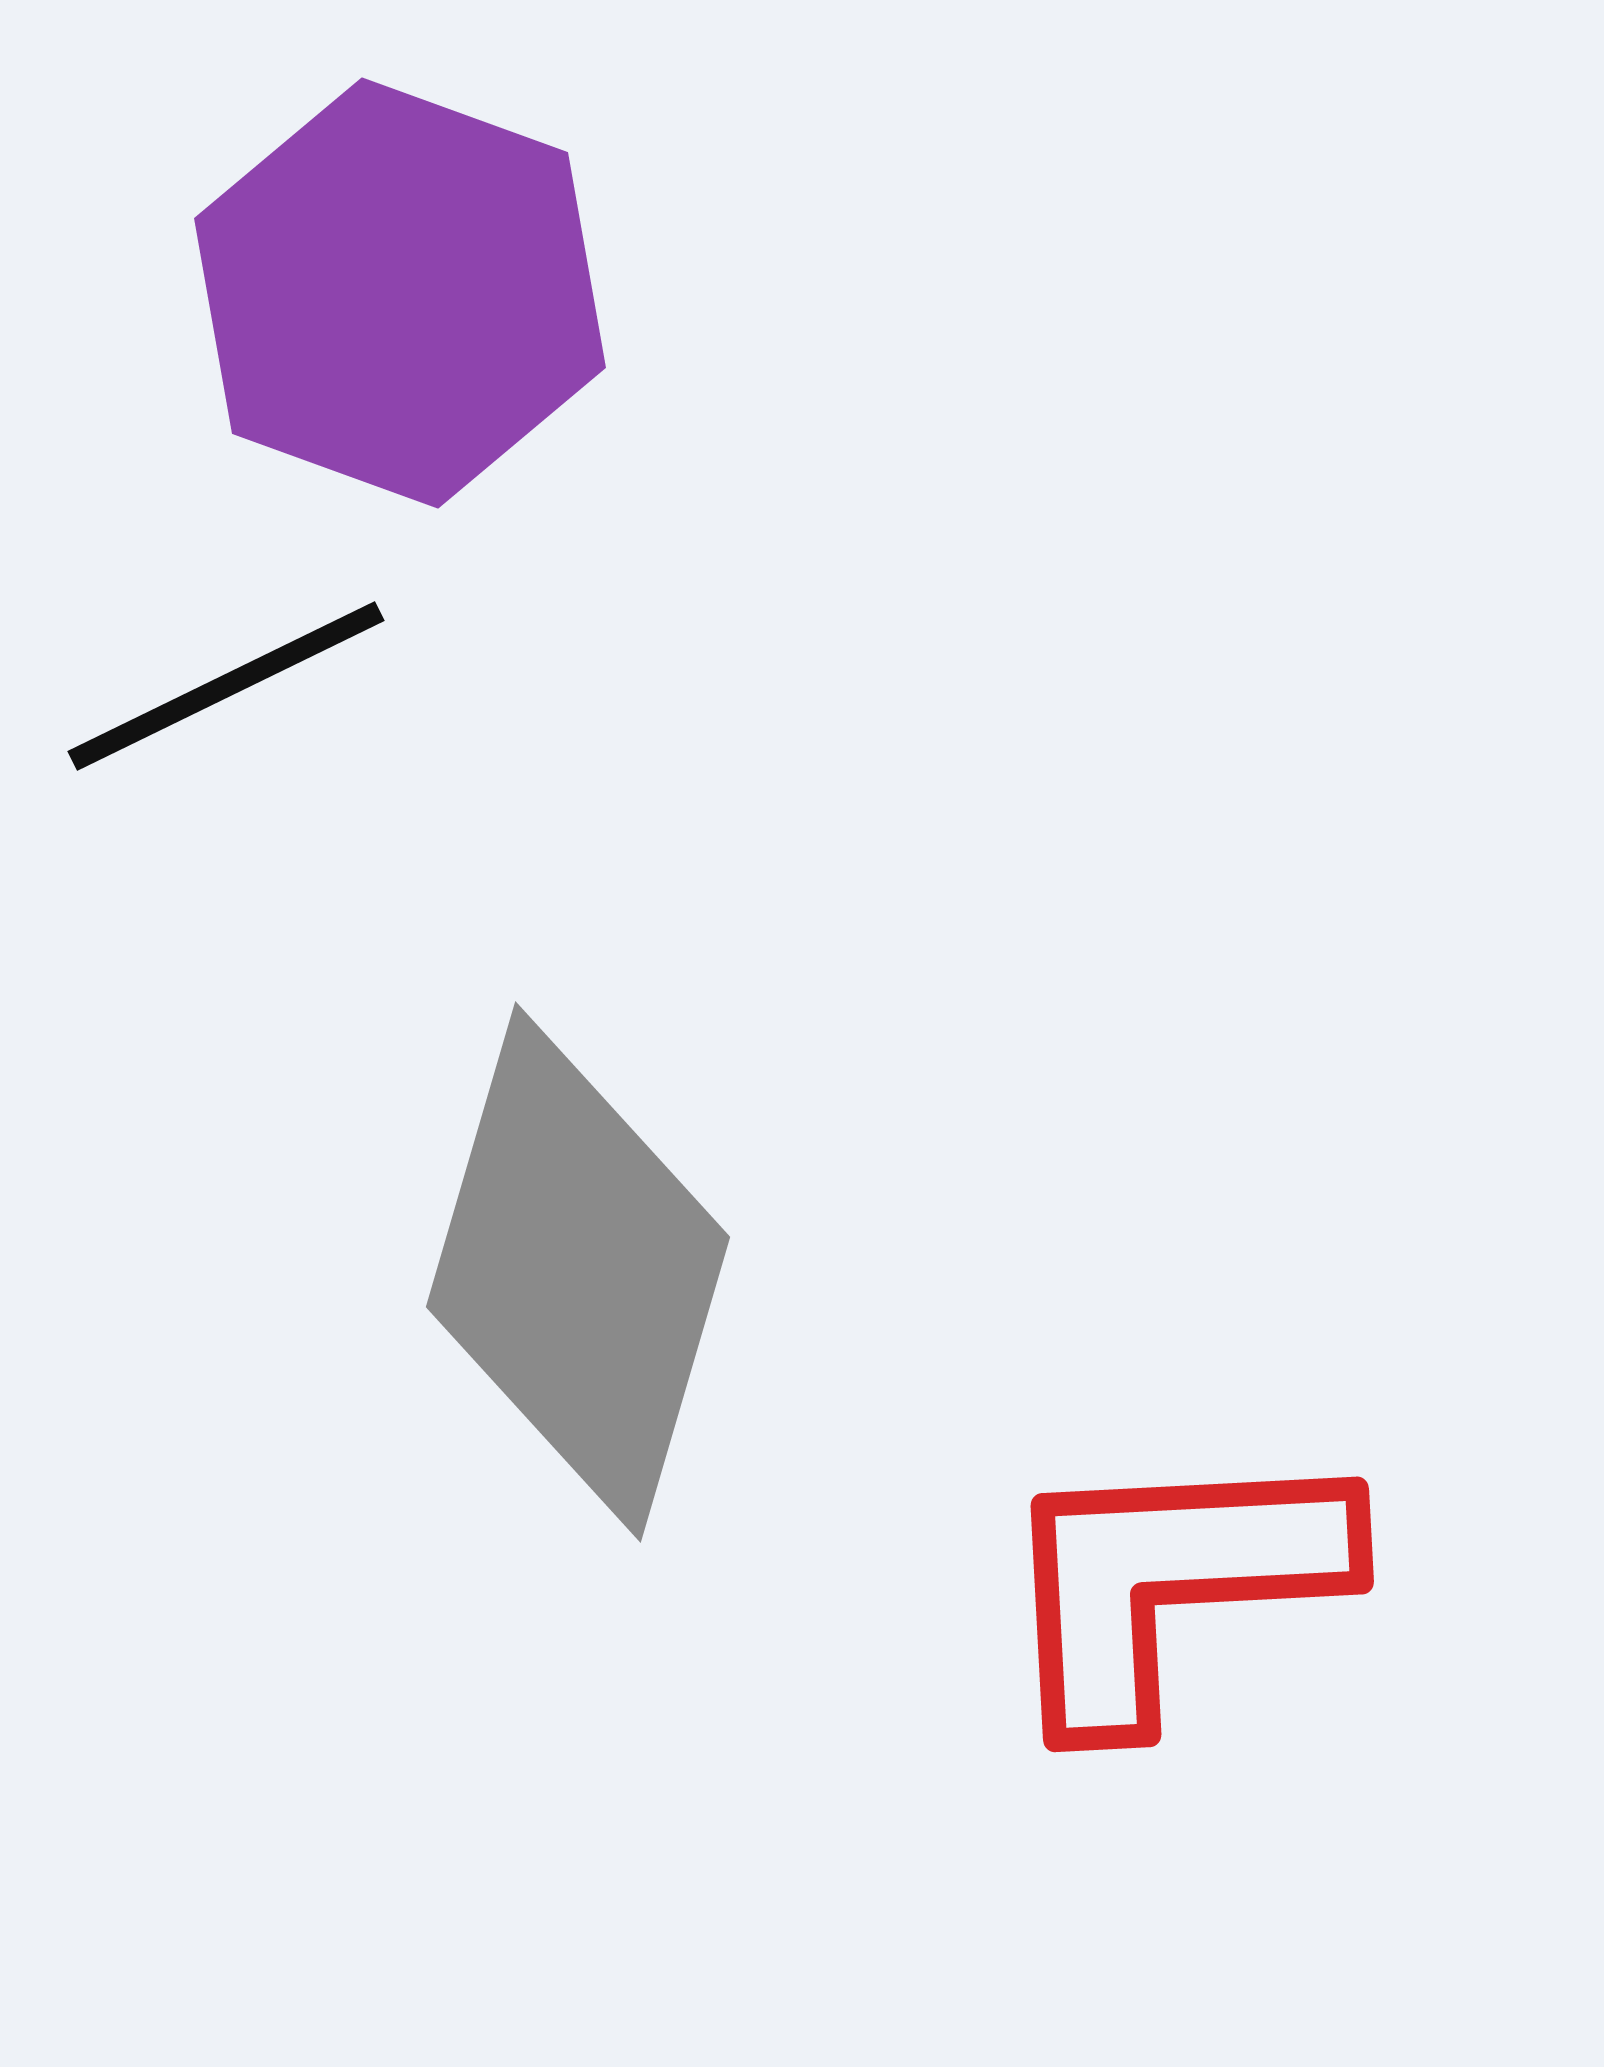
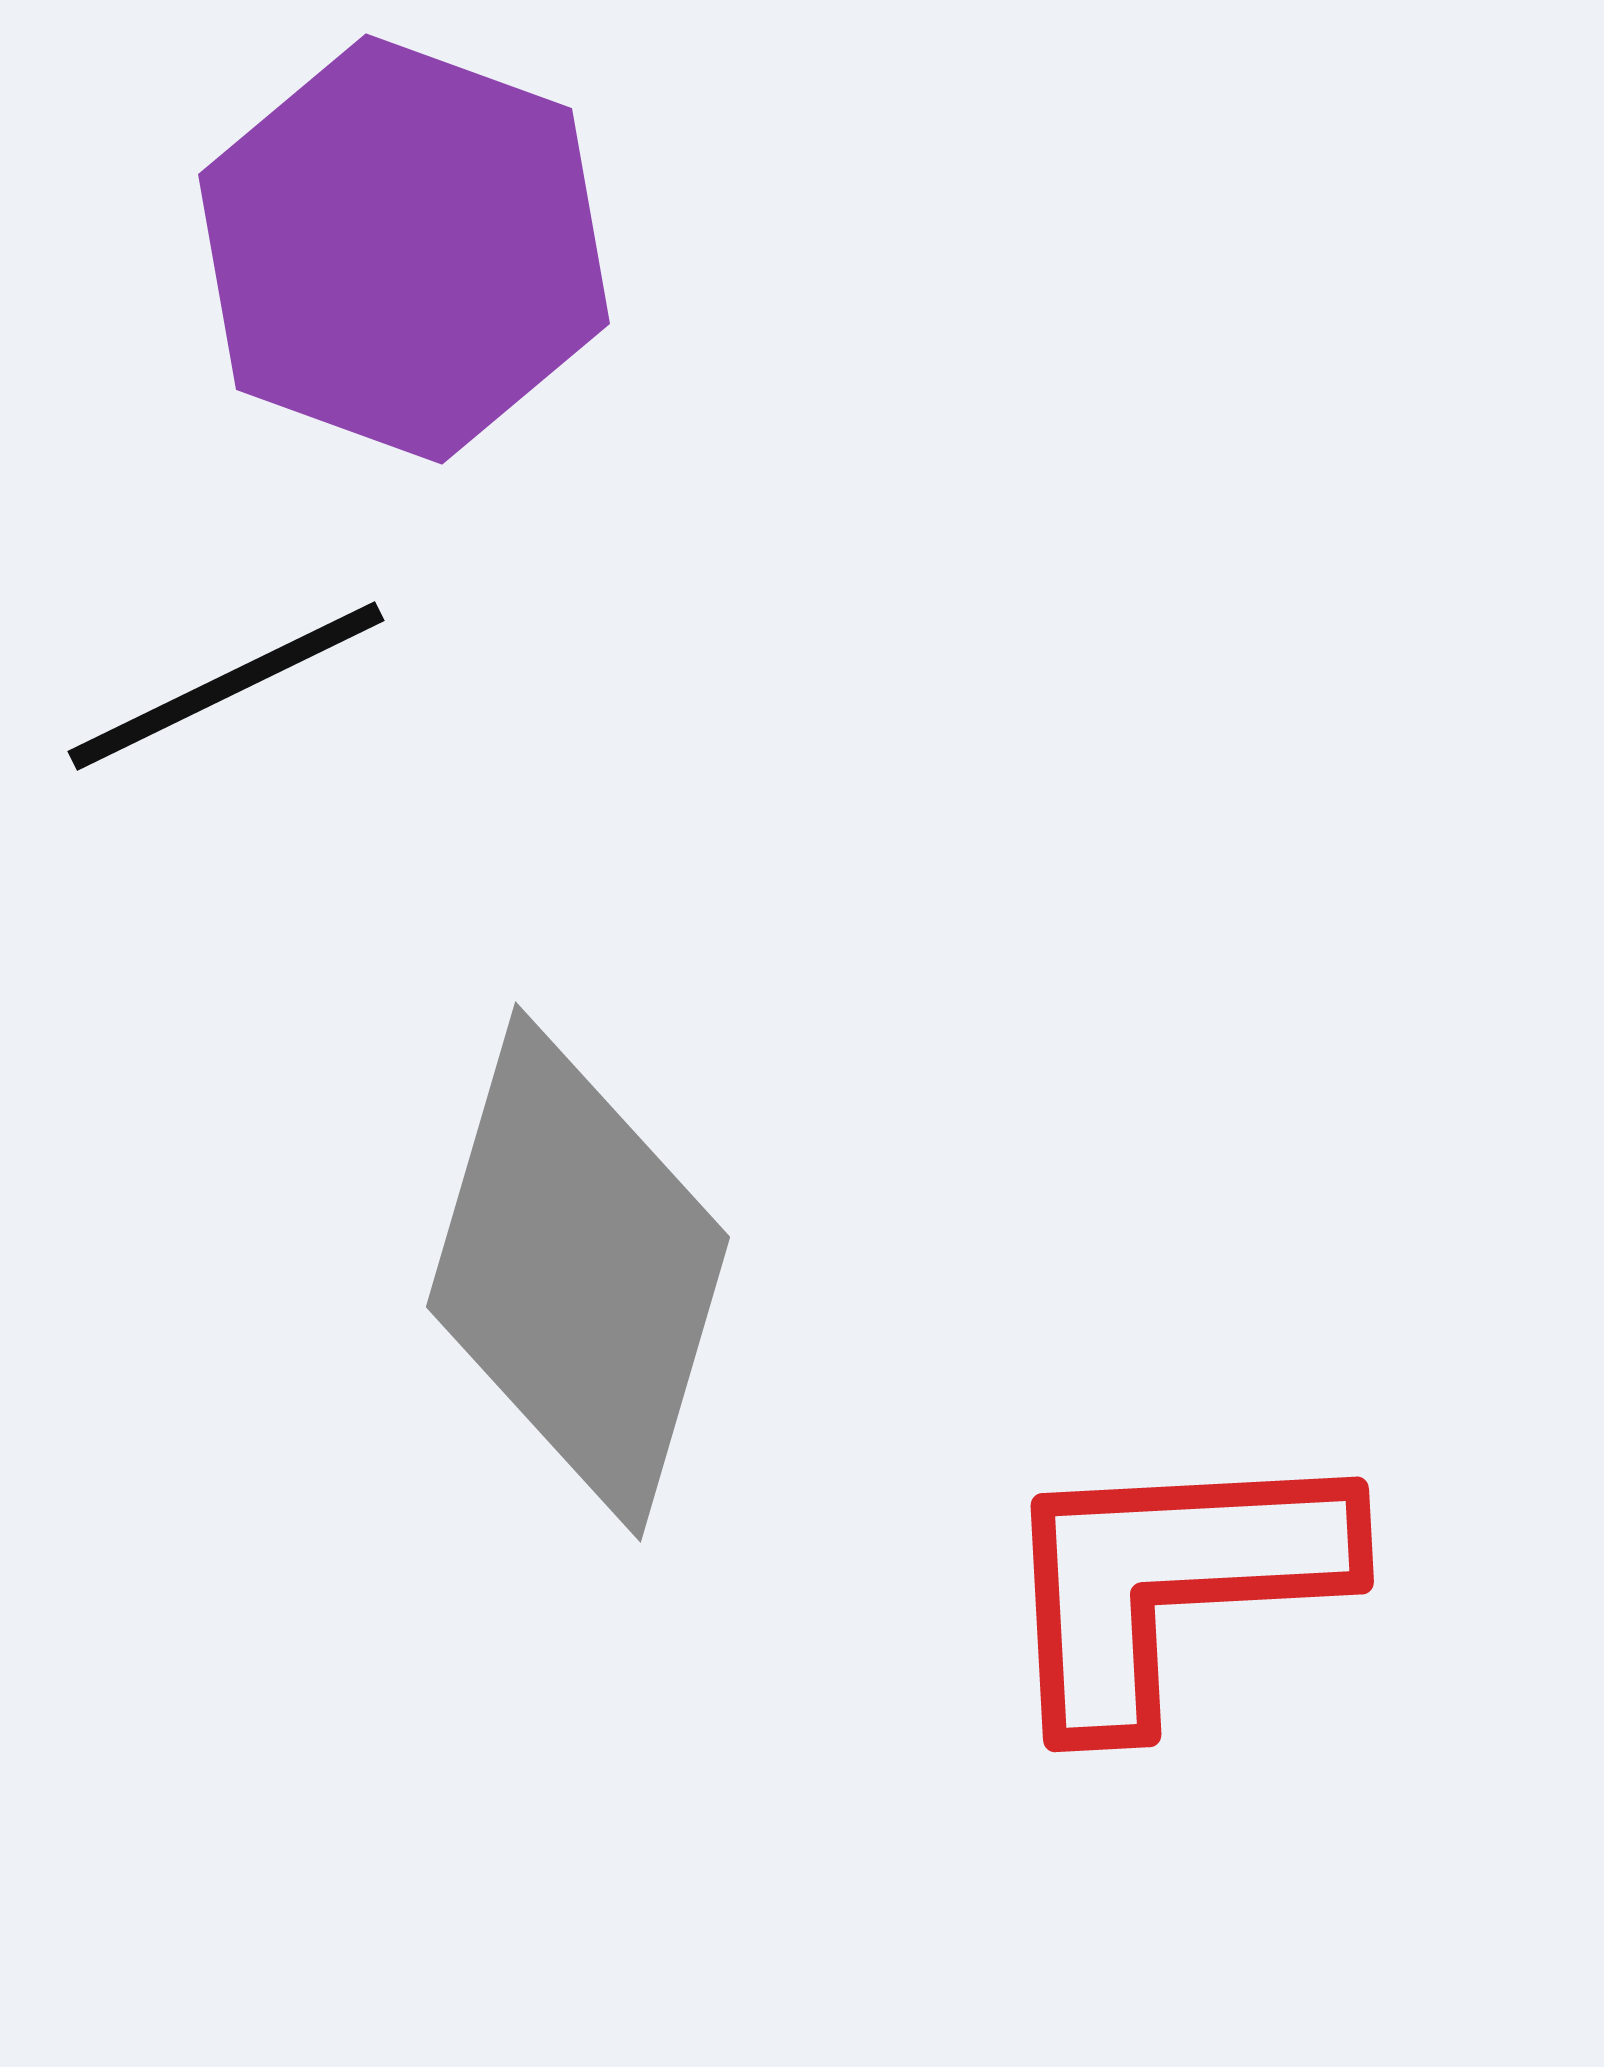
purple hexagon: moved 4 px right, 44 px up
